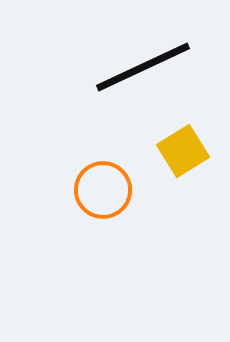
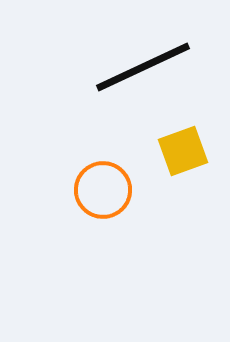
yellow square: rotated 12 degrees clockwise
